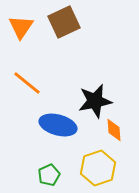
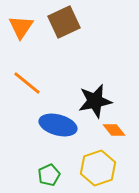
orange diamond: rotated 35 degrees counterclockwise
